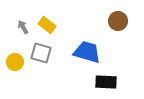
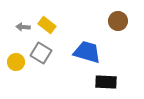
gray arrow: rotated 56 degrees counterclockwise
gray square: rotated 15 degrees clockwise
yellow circle: moved 1 px right
